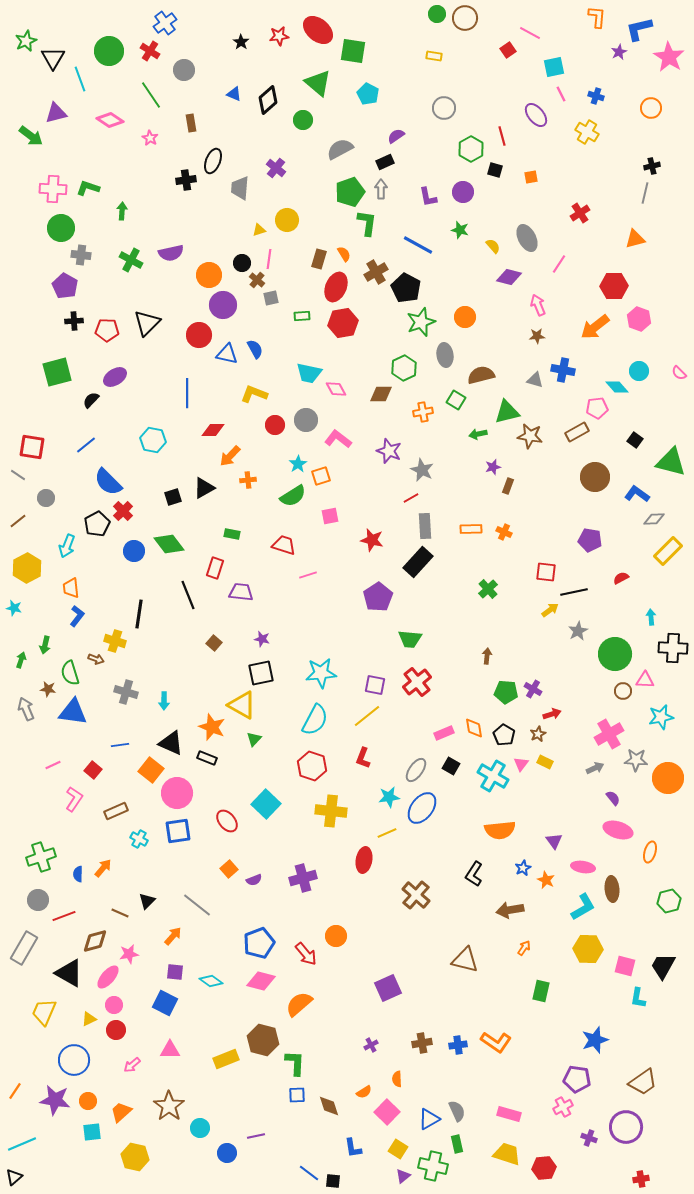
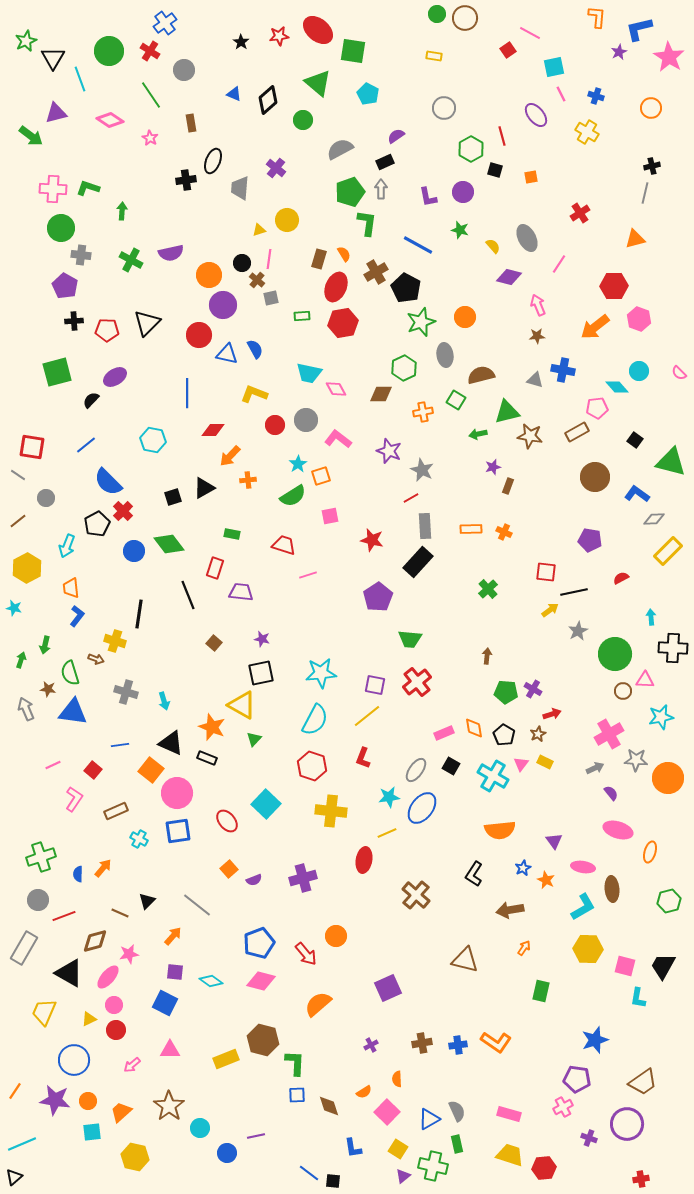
cyan arrow at (164, 701): rotated 18 degrees counterclockwise
purple semicircle at (613, 798): moved 2 px left, 5 px up
orange semicircle at (299, 1004): moved 19 px right
purple circle at (626, 1127): moved 1 px right, 3 px up
yellow trapezoid at (507, 1154): moved 3 px right, 1 px down
